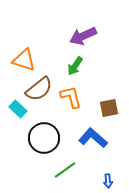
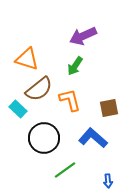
orange triangle: moved 3 px right, 1 px up
orange L-shape: moved 1 px left, 3 px down
